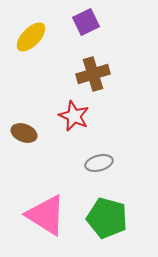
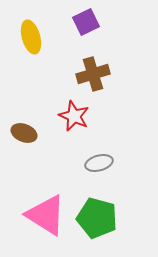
yellow ellipse: rotated 60 degrees counterclockwise
green pentagon: moved 10 px left
